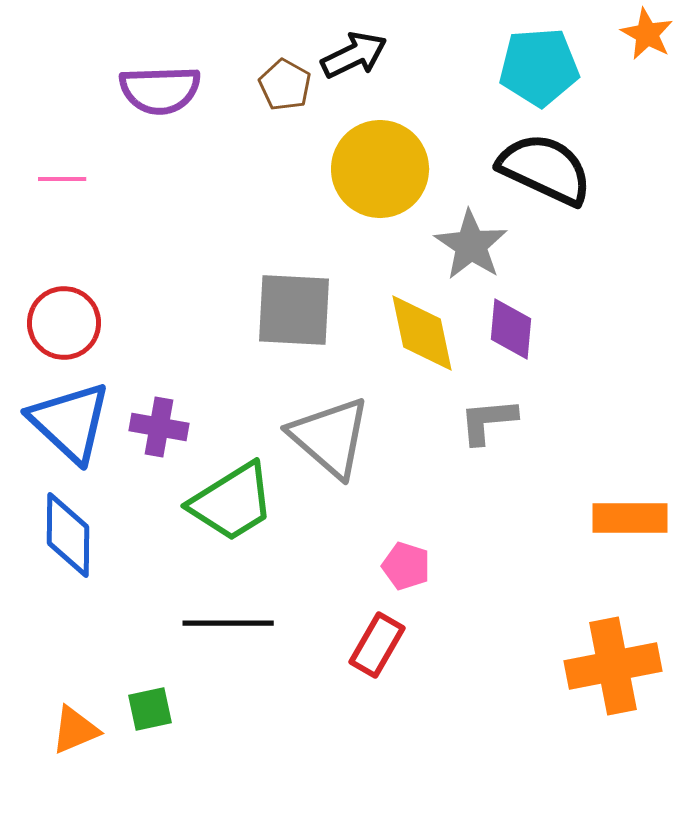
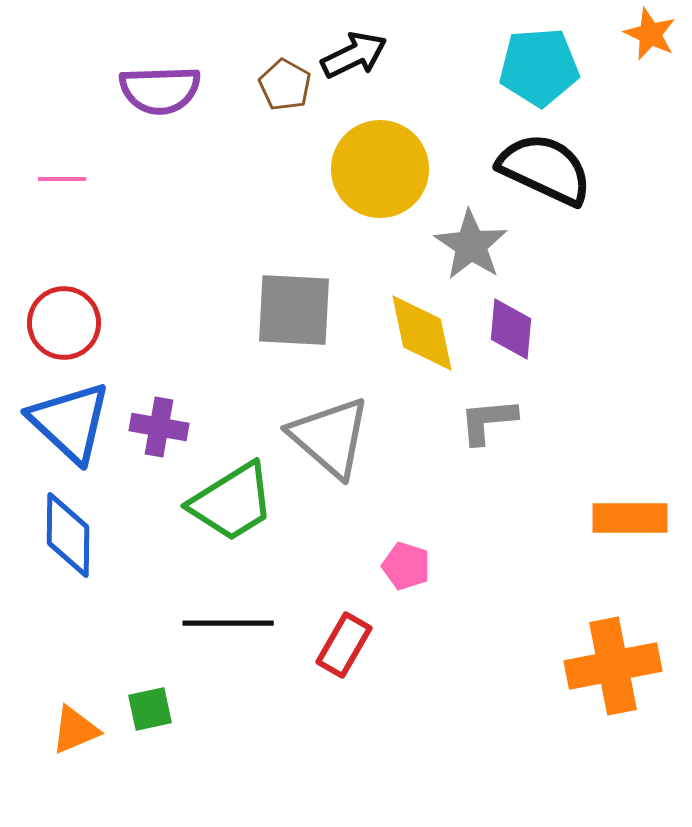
orange star: moved 3 px right; rotated 4 degrees counterclockwise
red rectangle: moved 33 px left
